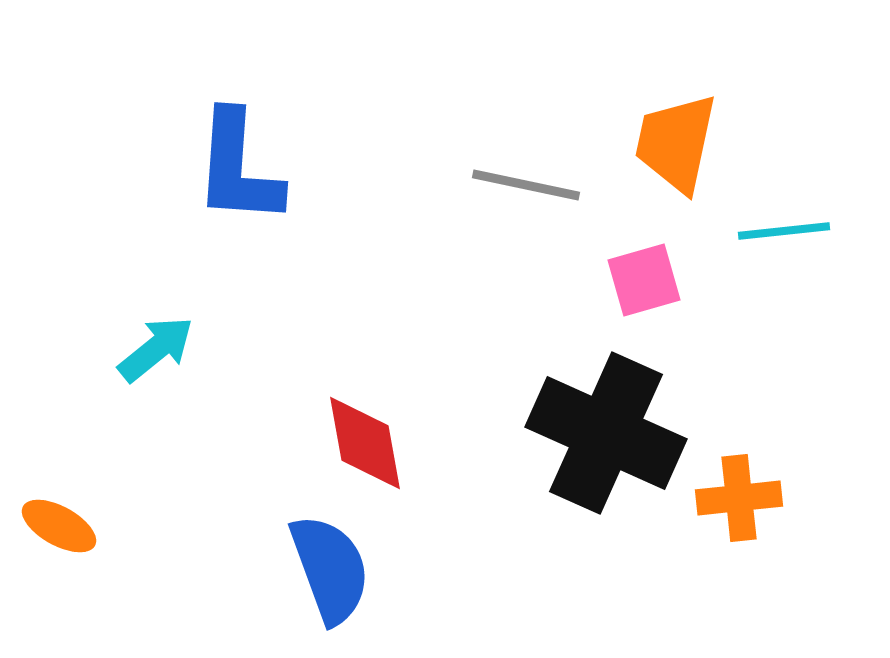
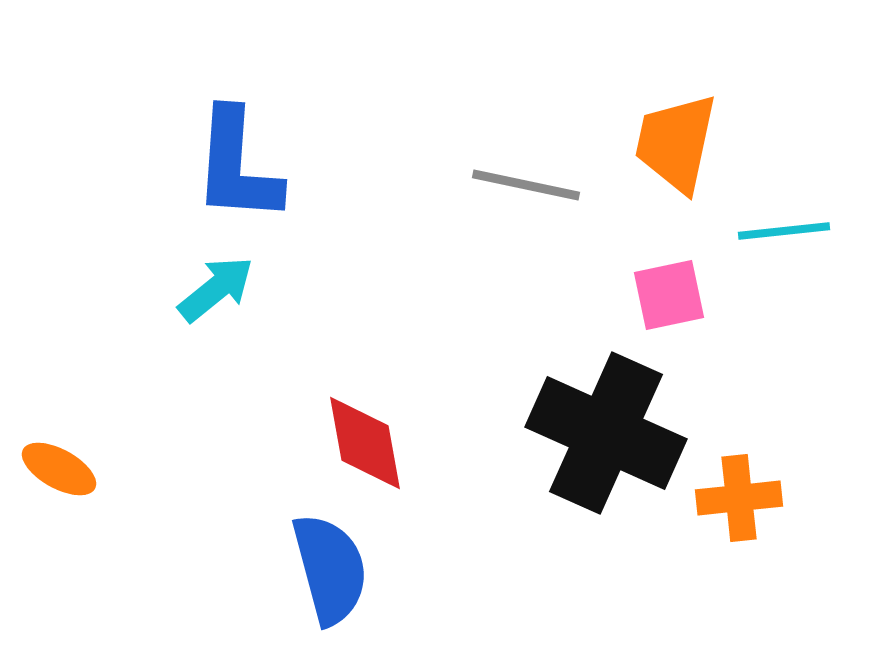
blue L-shape: moved 1 px left, 2 px up
pink square: moved 25 px right, 15 px down; rotated 4 degrees clockwise
cyan arrow: moved 60 px right, 60 px up
orange ellipse: moved 57 px up
blue semicircle: rotated 5 degrees clockwise
